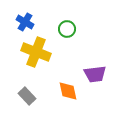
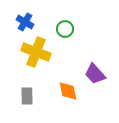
green circle: moved 2 px left
purple trapezoid: rotated 55 degrees clockwise
gray rectangle: rotated 42 degrees clockwise
